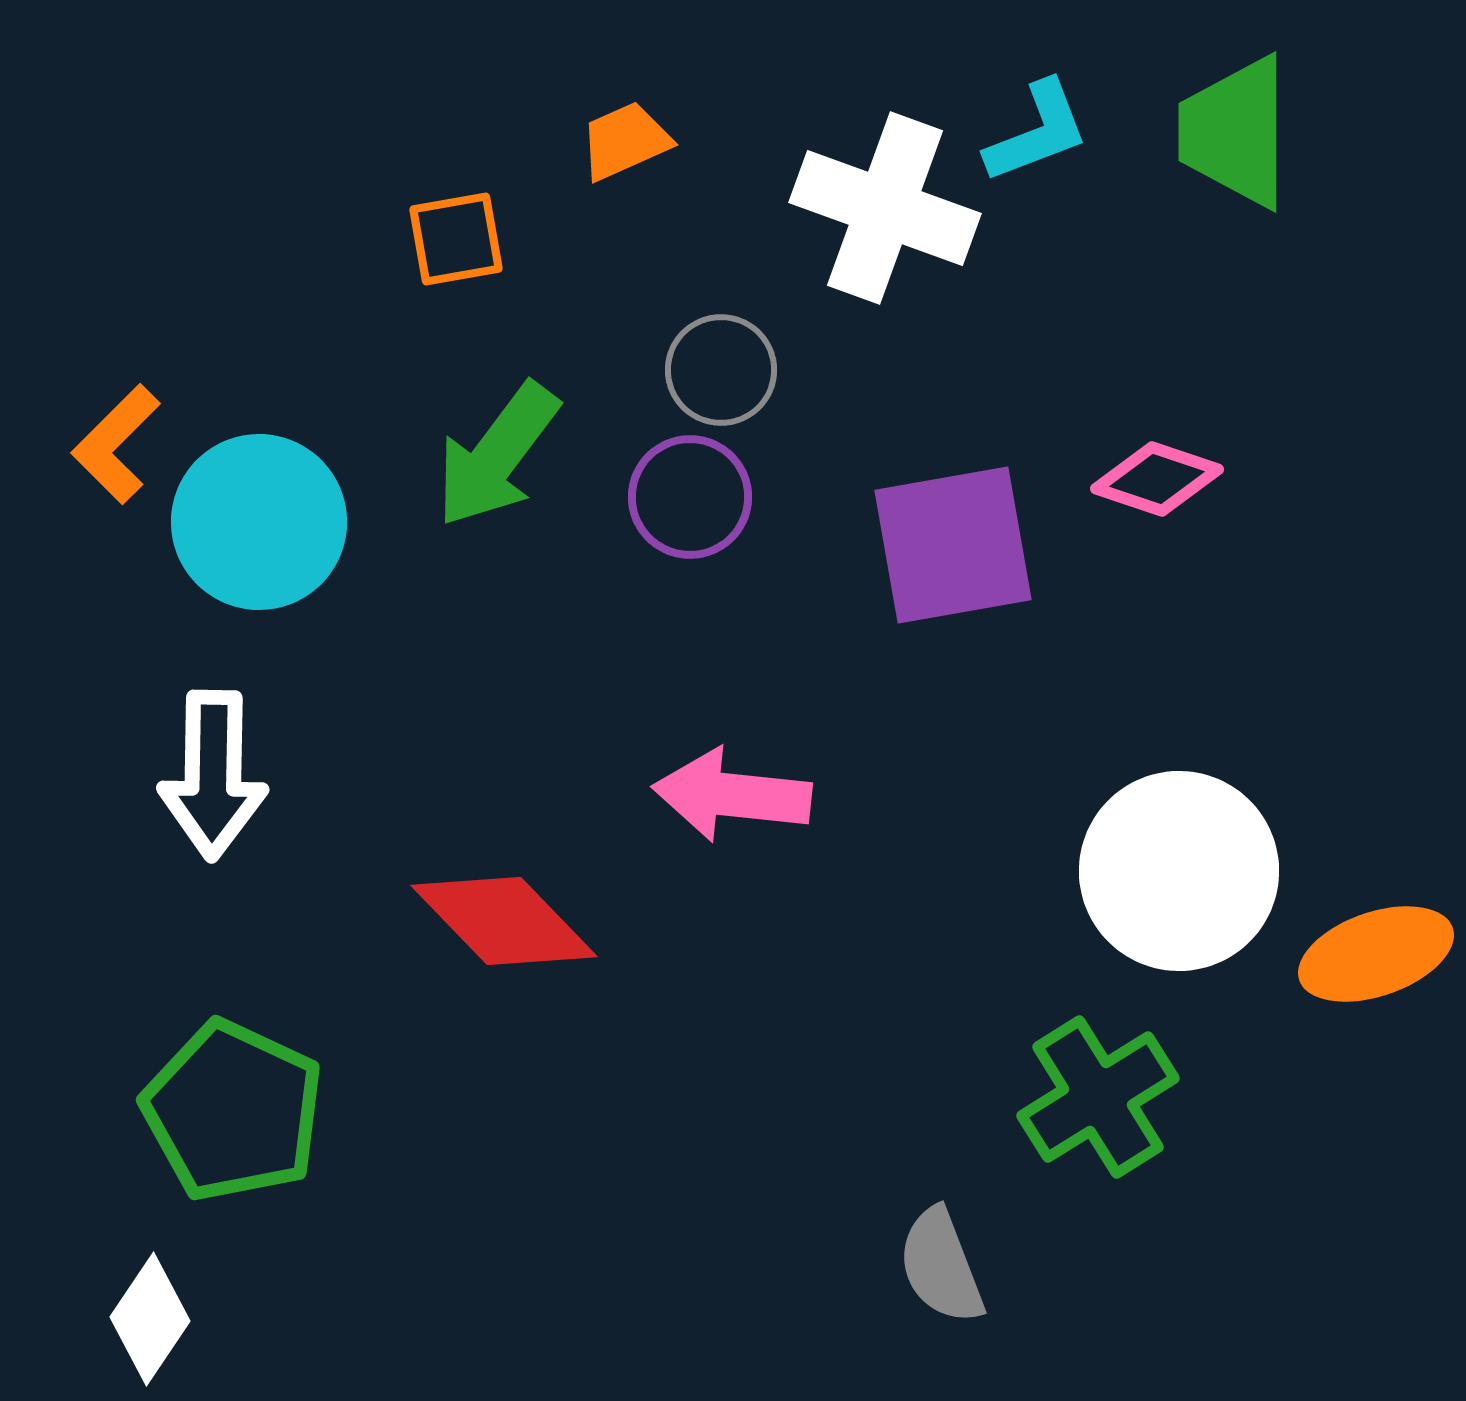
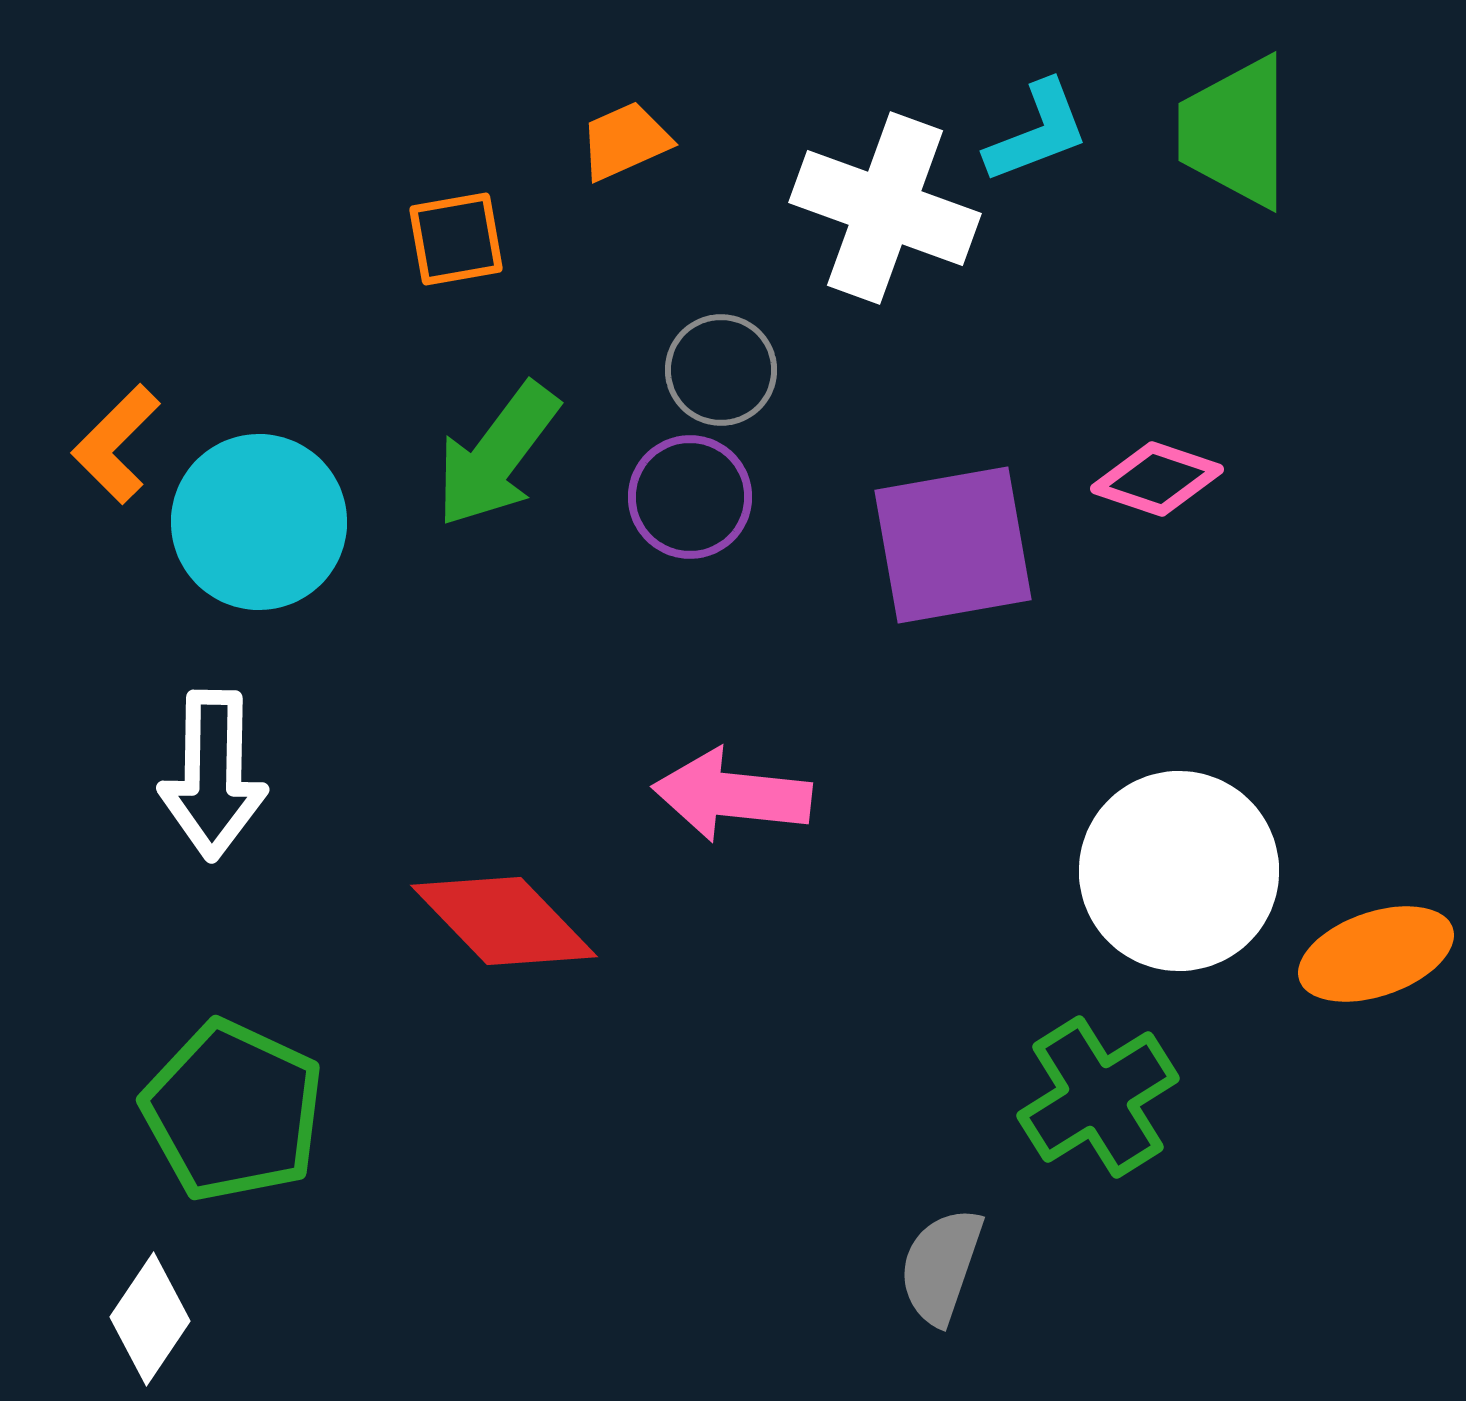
gray semicircle: rotated 40 degrees clockwise
